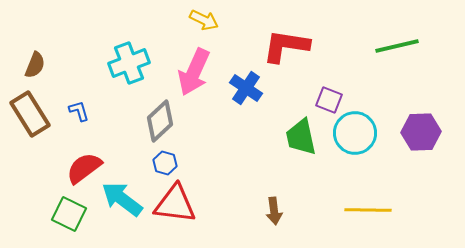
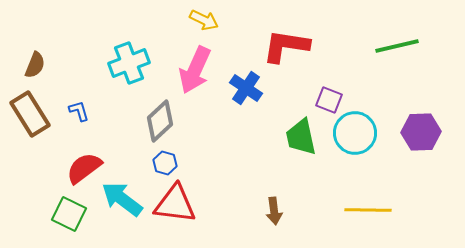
pink arrow: moved 1 px right, 2 px up
